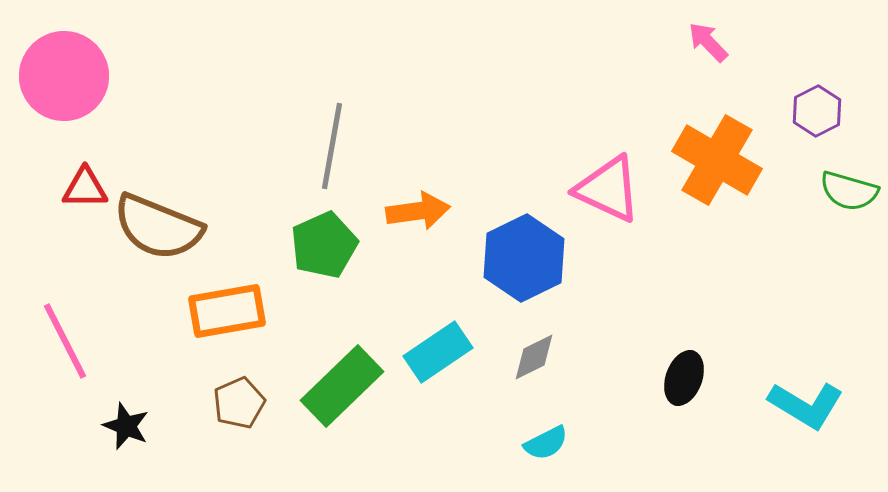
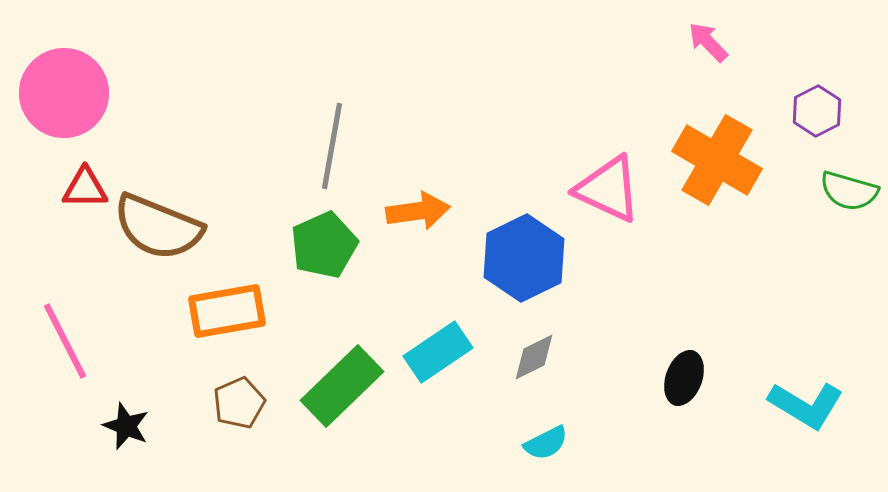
pink circle: moved 17 px down
